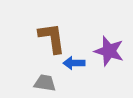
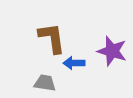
purple star: moved 3 px right
